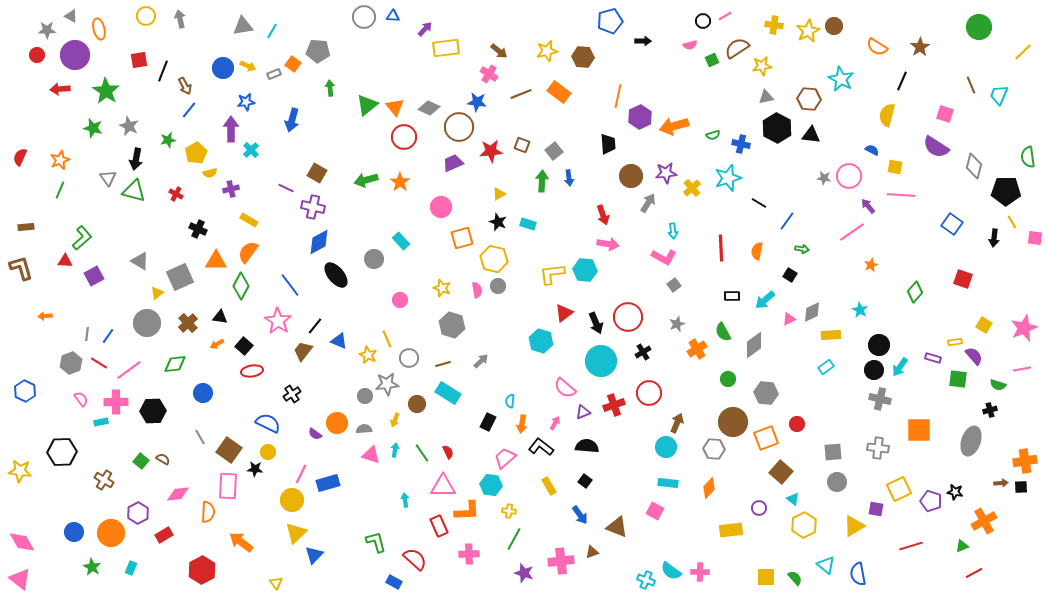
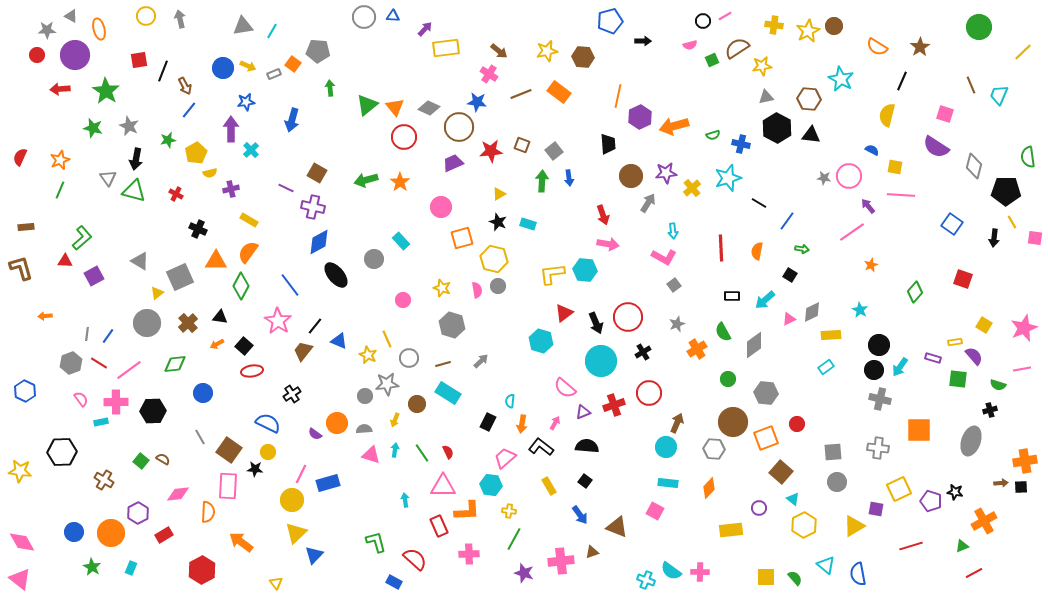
pink circle at (400, 300): moved 3 px right
